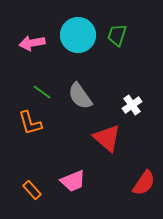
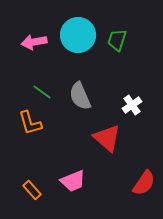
green trapezoid: moved 5 px down
pink arrow: moved 2 px right, 1 px up
gray semicircle: rotated 12 degrees clockwise
